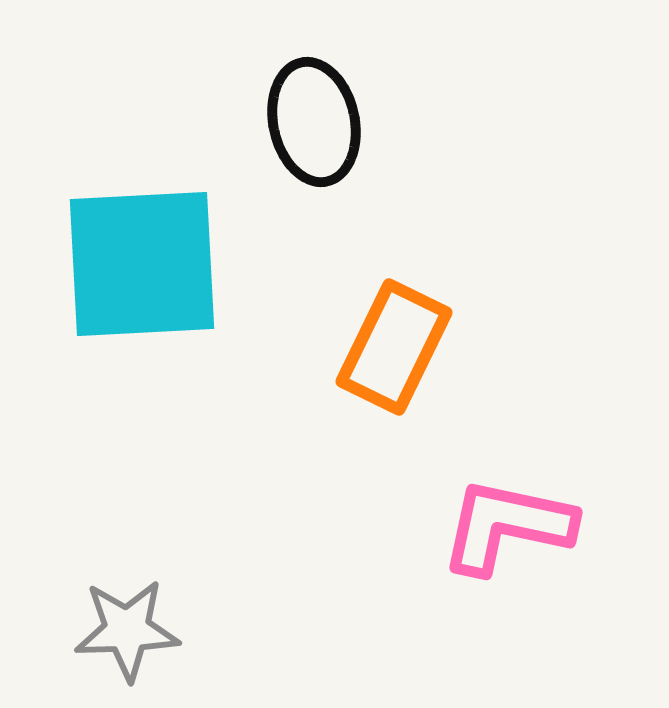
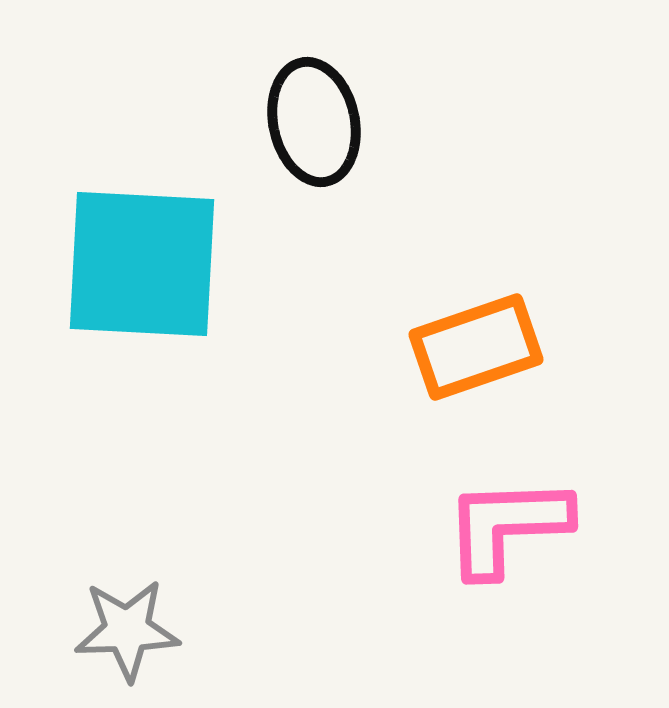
cyan square: rotated 6 degrees clockwise
orange rectangle: moved 82 px right; rotated 45 degrees clockwise
pink L-shape: rotated 14 degrees counterclockwise
